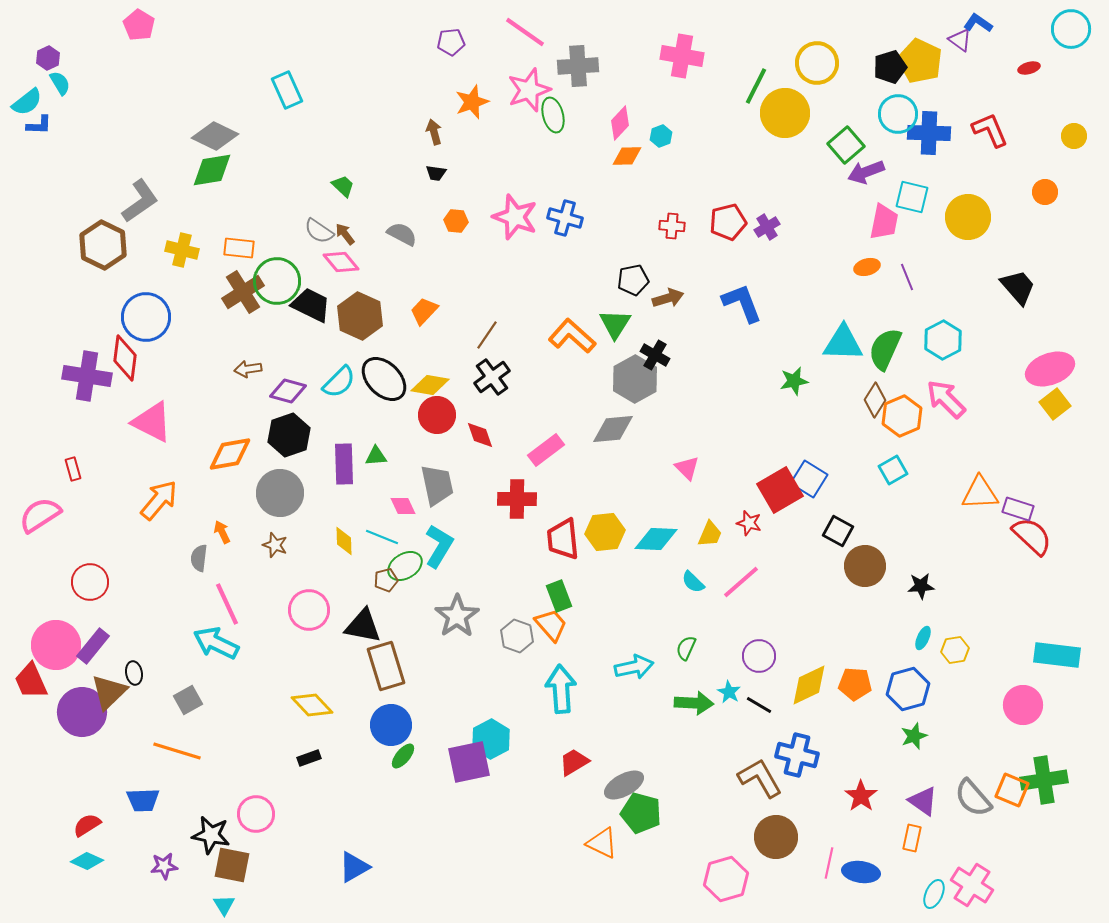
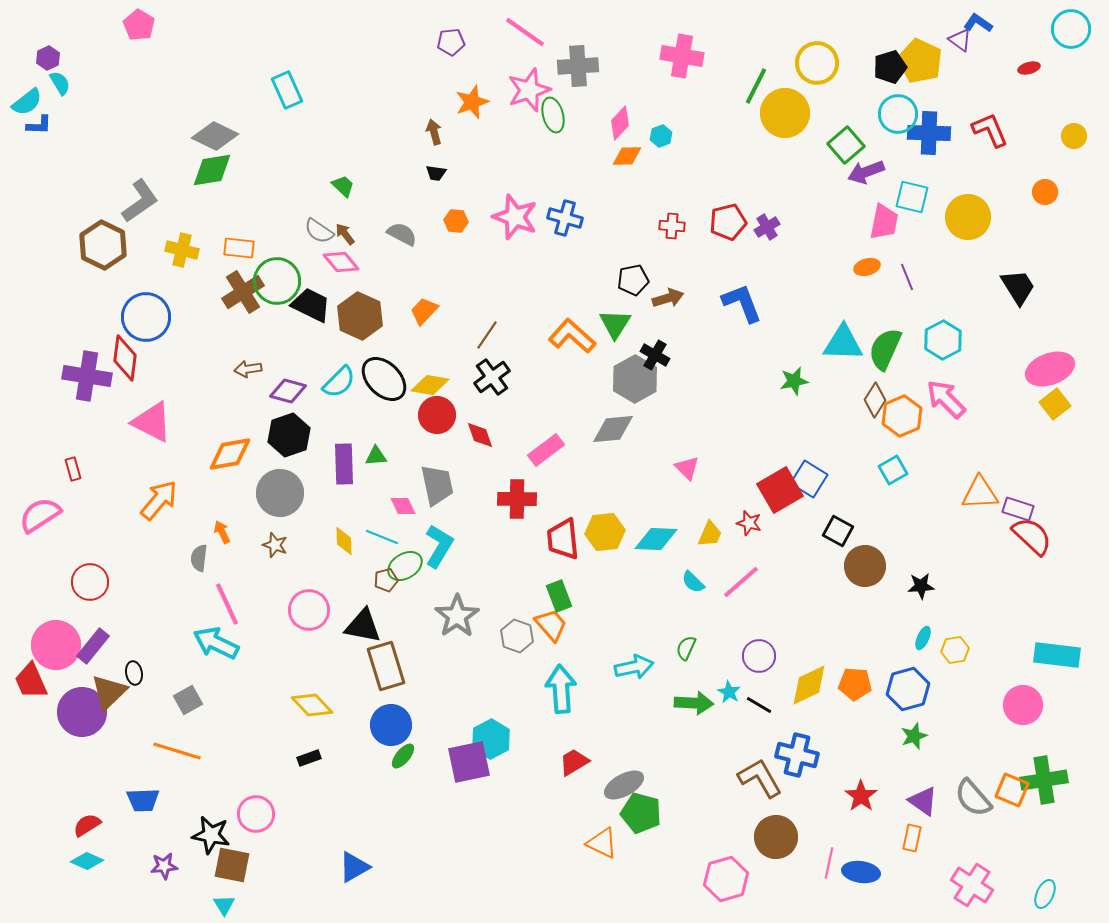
black trapezoid at (1018, 287): rotated 9 degrees clockwise
cyan ellipse at (934, 894): moved 111 px right
